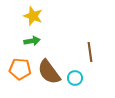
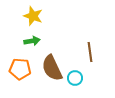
brown semicircle: moved 3 px right, 4 px up; rotated 12 degrees clockwise
